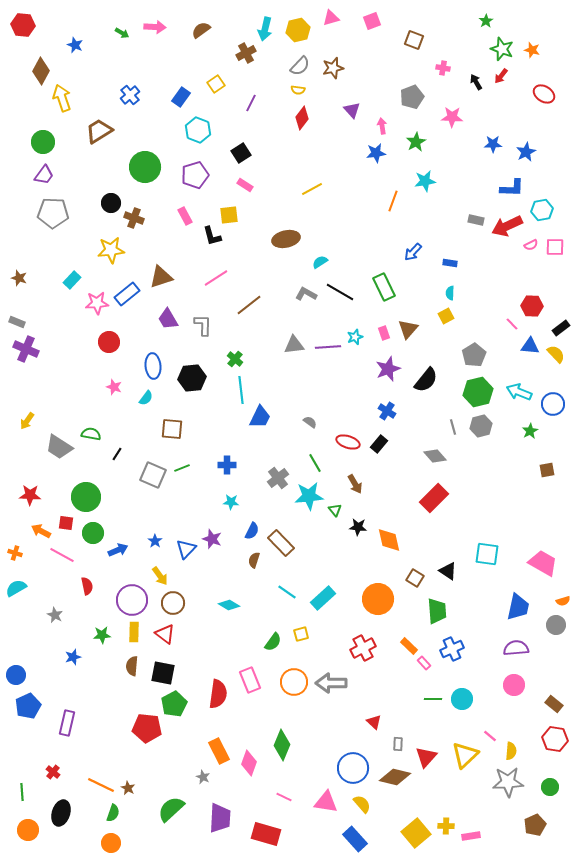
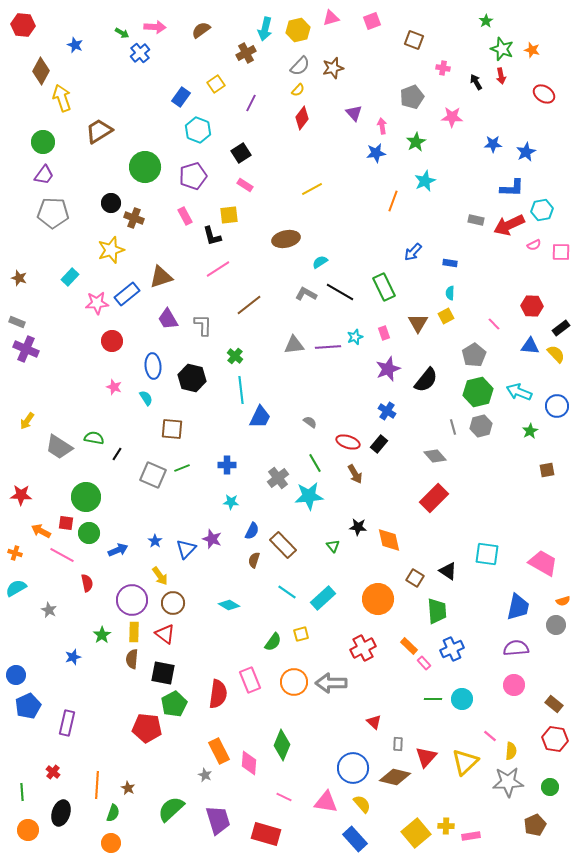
red arrow at (501, 76): rotated 49 degrees counterclockwise
yellow semicircle at (298, 90): rotated 56 degrees counterclockwise
blue cross at (130, 95): moved 10 px right, 42 px up
purple triangle at (352, 110): moved 2 px right, 3 px down
purple pentagon at (195, 175): moved 2 px left, 1 px down
cyan star at (425, 181): rotated 15 degrees counterclockwise
red arrow at (507, 226): moved 2 px right, 1 px up
pink semicircle at (531, 245): moved 3 px right
pink square at (555, 247): moved 6 px right, 5 px down
yellow star at (111, 250): rotated 12 degrees counterclockwise
pink line at (216, 278): moved 2 px right, 9 px up
cyan rectangle at (72, 280): moved 2 px left, 3 px up
pink line at (512, 324): moved 18 px left
brown triangle at (408, 329): moved 10 px right, 6 px up; rotated 10 degrees counterclockwise
red circle at (109, 342): moved 3 px right, 1 px up
green cross at (235, 359): moved 3 px up
black hexagon at (192, 378): rotated 20 degrees clockwise
cyan semicircle at (146, 398): rotated 70 degrees counterclockwise
blue circle at (553, 404): moved 4 px right, 2 px down
green semicircle at (91, 434): moved 3 px right, 4 px down
brown arrow at (355, 484): moved 10 px up
red star at (30, 495): moved 9 px left
green triangle at (335, 510): moved 2 px left, 36 px down
green circle at (93, 533): moved 4 px left
brown rectangle at (281, 543): moved 2 px right, 2 px down
red semicircle at (87, 586): moved 3 px up
gray star at (55, 615): moved 6 px left, 5 px up
green star at (102, 635): rotated 30 degrees counterclockwise
brown semicircle at (132, 666): moved 7 px up
yellow triangle at (465, 755): moved 7 px down
pink diamond at (249, 763): rotated 15 degrees counterclockwise
gray star at (203, 777): moved 2 px right, 2 px up
orange line at (101, 785): moved 4 px left; rotated 68 degrees clockwise
purple trapezoid at (220, 818): moved 2 px left, 2 px down; rotated 20 degrees counterclockwise
